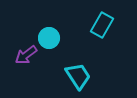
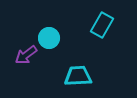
cyan trapezoid: rotated 60 degrees counterclockwise
